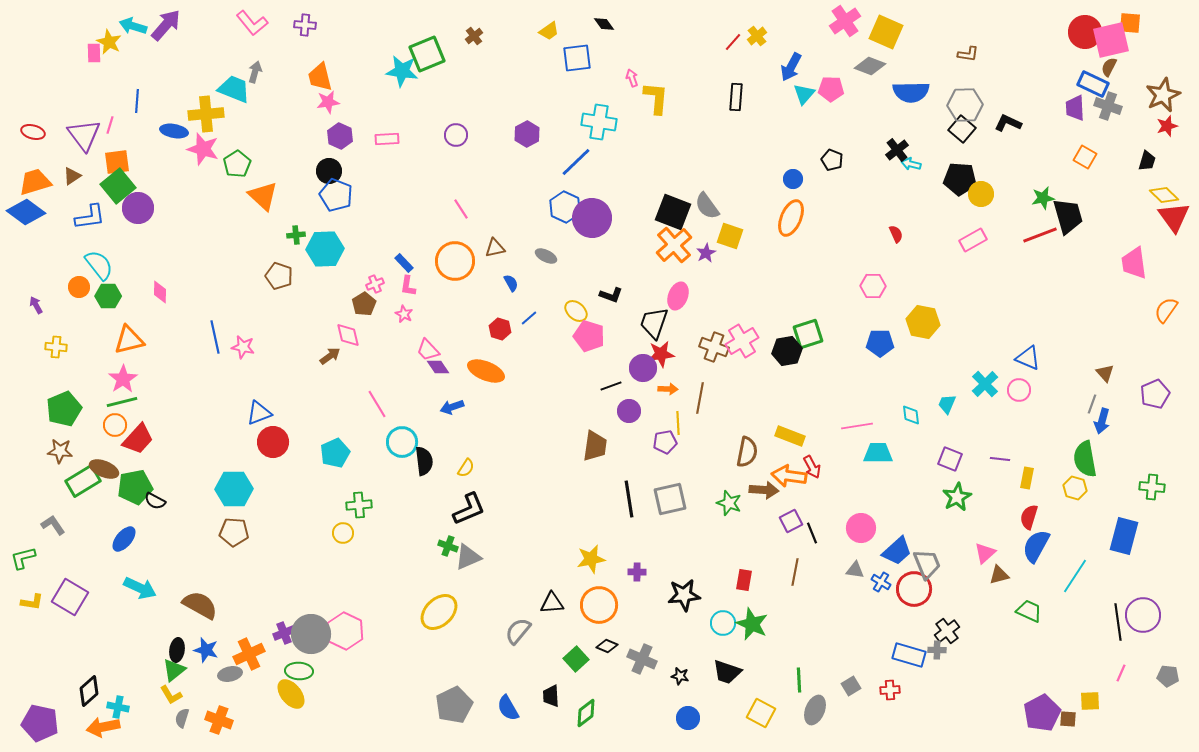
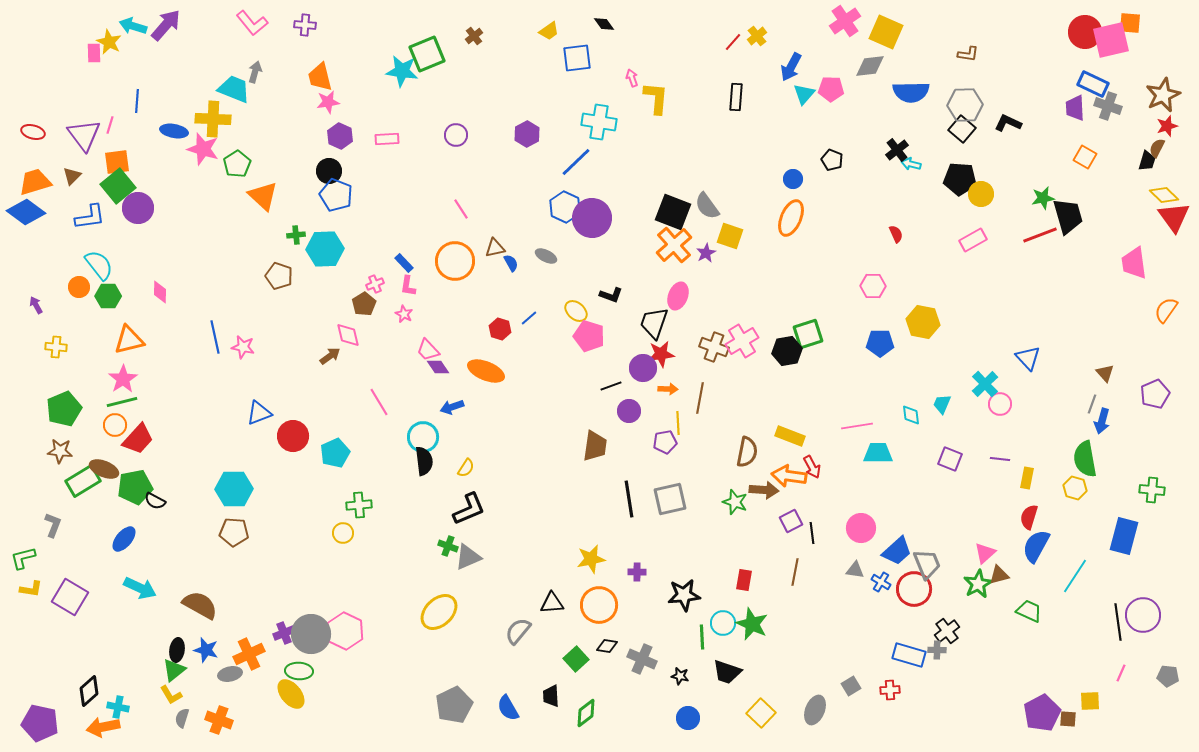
gray diamond at (870, 66): rotated 28 degrees counterclockwise
brown semicircle at (1109, 67): moved 48 px right, 81 px down
yellow cross at (206, 114): moved 7 px right, 5 px down; rotated 8 degrees clockwise
brown triangle at (72, 176): rotated 12 degrees counterclockwise
blue semicircle at (511, 283): moved 20 px up
blue triangle at (1028, 358): rotated 24 degrees clockwise
pink circle at (1019, 390): moved 19 px left, 14 px down
pink line at (377, 404): moved 2 px right, 2 px up
cyan trapezoid at (947, 404): moved 5 px left
red circle at (273, 442): moved 20 px right, 6 px up
cyan circle at (402, 442): moved 21 px right, 5 px up
green cross at (1152, 487): moved 3 px down
green star at (957, 497): moved 21 px right, 87 px down
green star at (729, 503): moved 6 px right, 1 px up
gray L-shape at (53, 525): rotated 55 degrees clockwise
black line at (812, 533): rotated 15 degrees clockwise
yellow L-shape at (32, 602): moved 1 px left, 13 px up
black diamond at (607, 646): rotated 15 degrees counterclockwise
green line at (799, 680): moved 97 px left, 43 px up
yellow square at (761, 713): rotated 16 degrees clockwise
